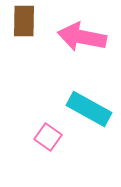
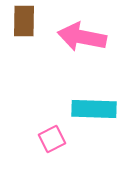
cyan rectangle: moved 5 px right; rotated 27 degrees counterclockwise
pink square: moved 4 px right, 2 px down; rotated 28 degrees clockwise
